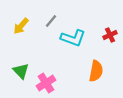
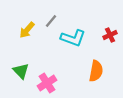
yellow arrow: moved 6 px right, 4 px down
pink cross: moved 1 px right
